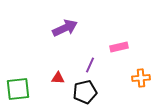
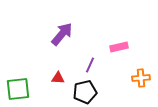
purple arrow: moved 3 px left, 6 px down; rotated 25 degrees counterclockwise
